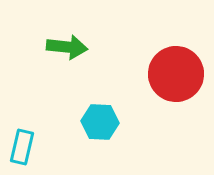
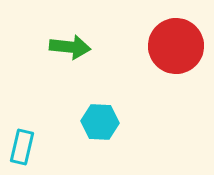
green arrow: moved 3 px right
red circle: moved 28 px up
